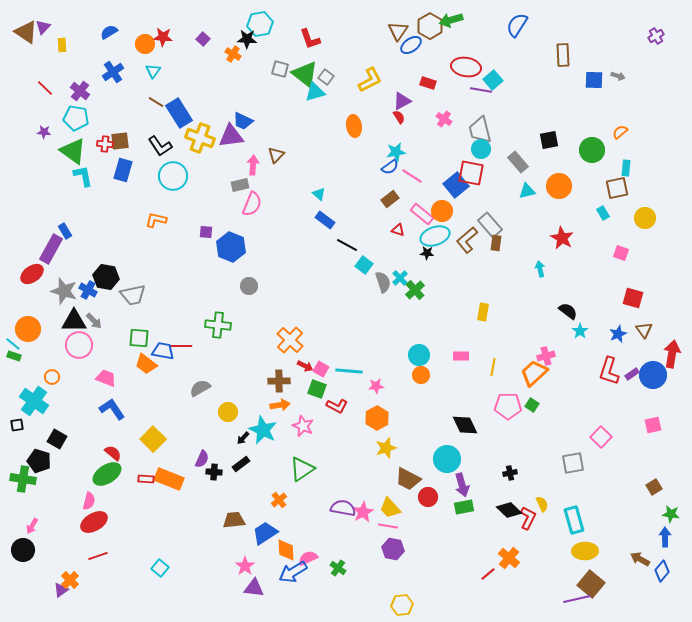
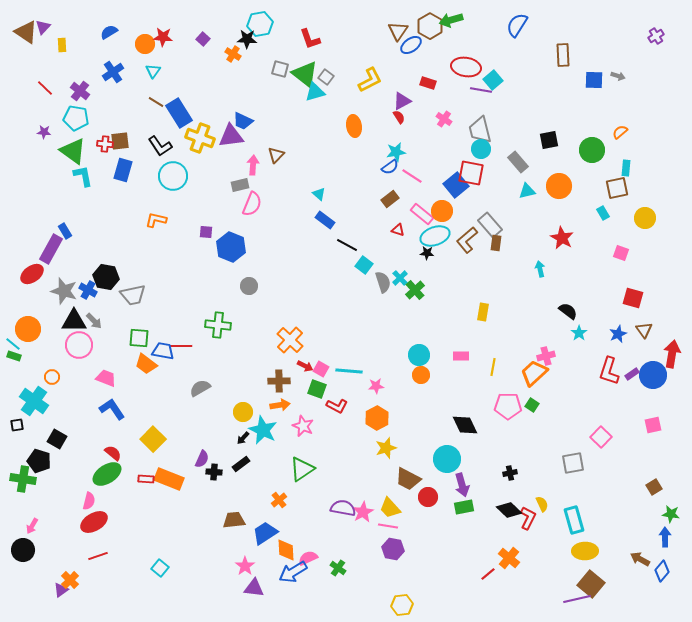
cyan star at (580, 331): moved 1 px left, 2 px down
yellow circle at (228, 412): moved 15 px right
